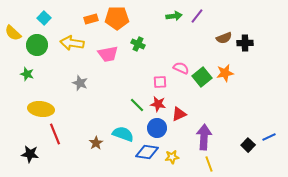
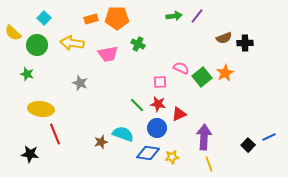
orange star: rotated 18 degrees counterclockwise
brown star: moved 5 px right, 1 px up; rotated 16 degrees clockwise
blue diamond: moved 1 px right, 1 px down
